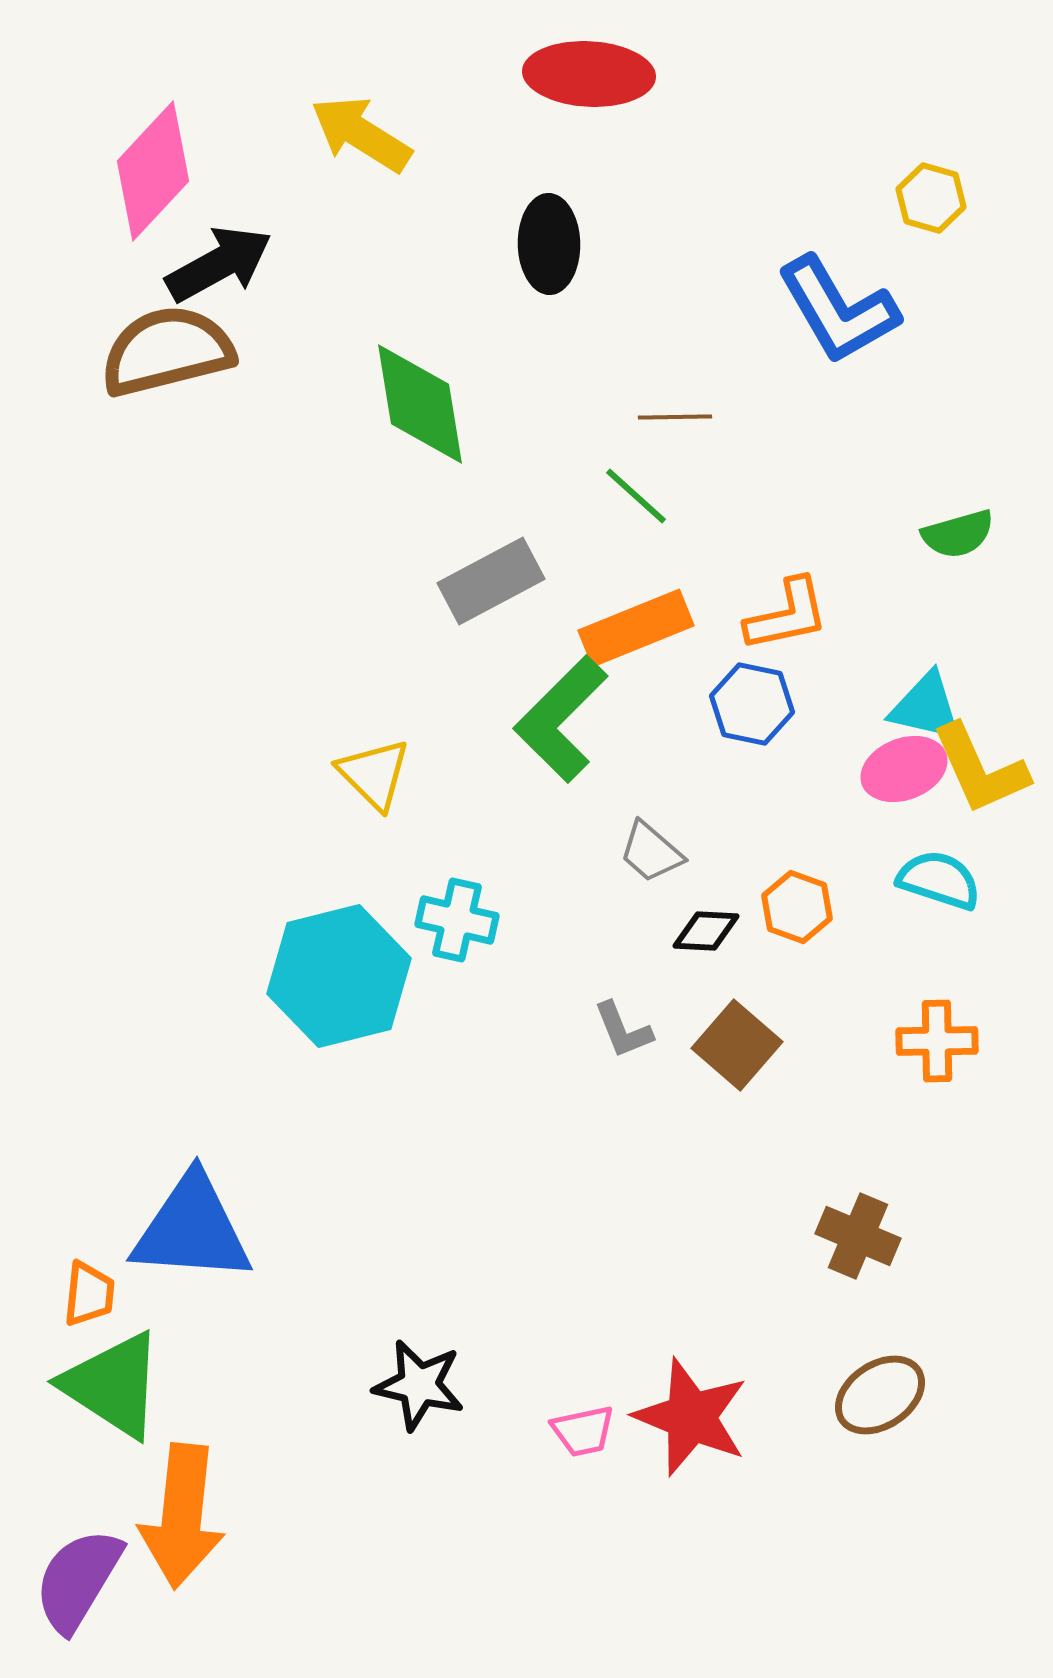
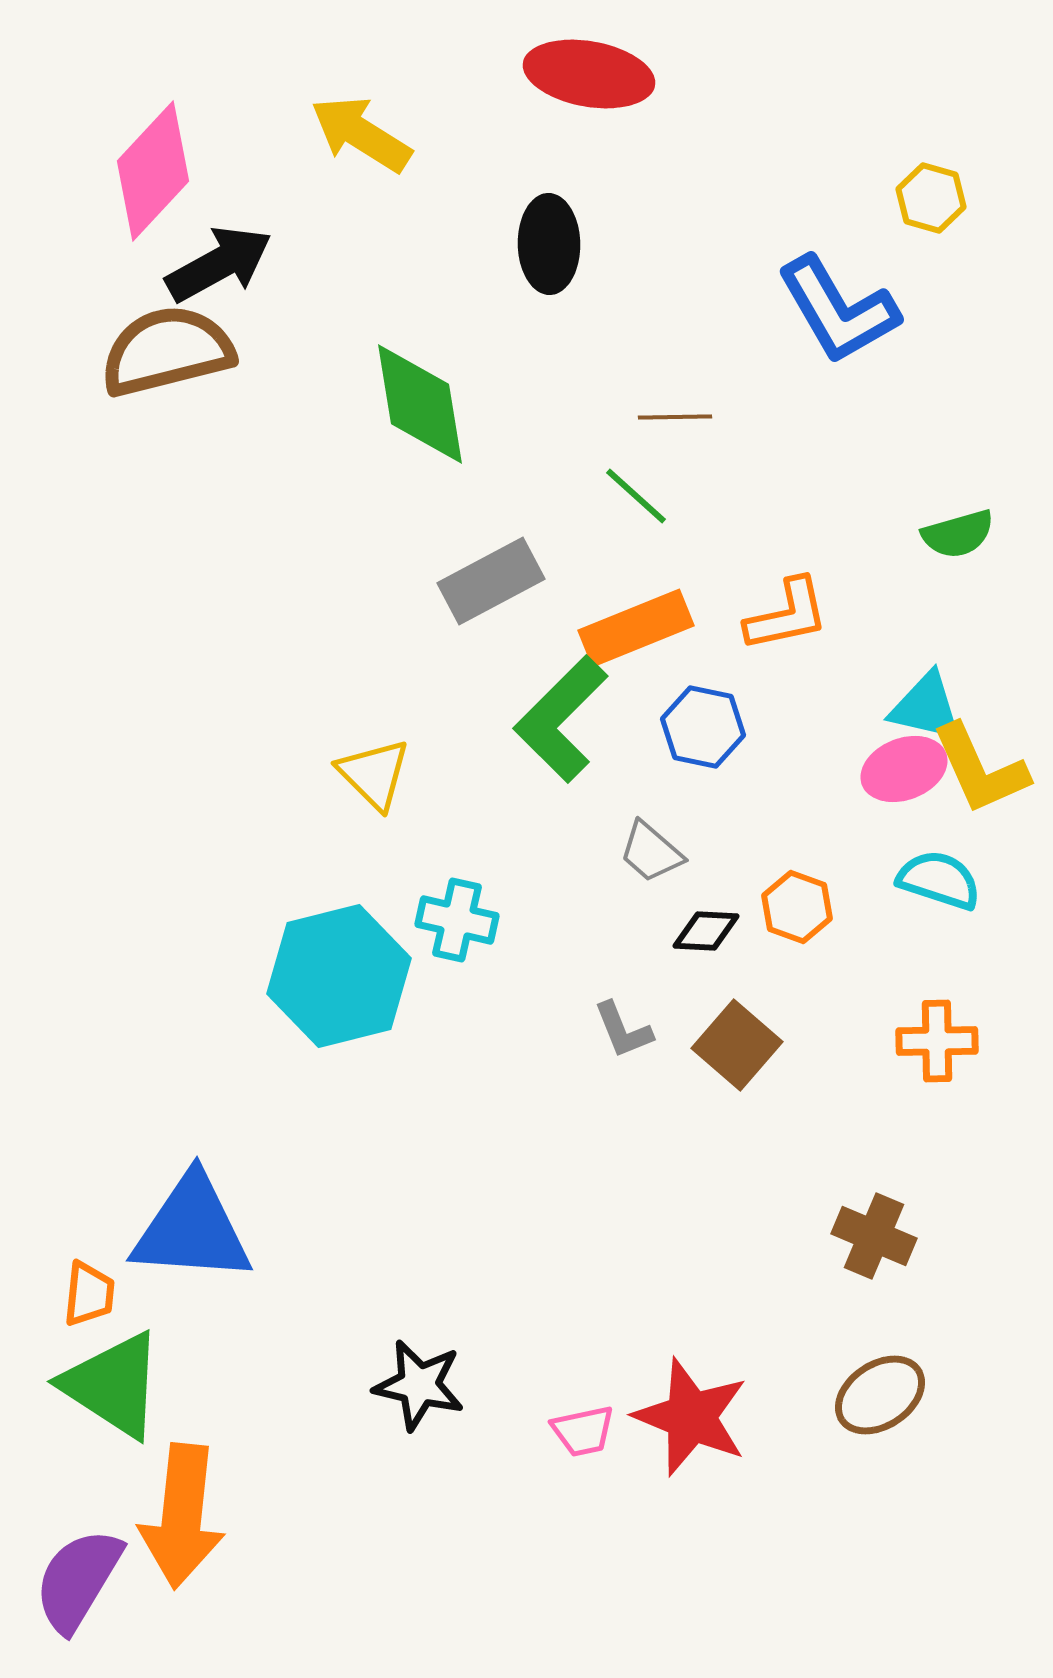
red ellipse: rotated 7 degrees clockwise
blue hexagon: moved 49 px left, 23 px down
brown cross: moved 16 px right
